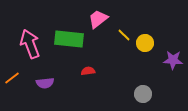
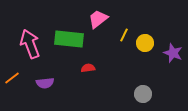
yellow line: rotated 72 degrees clockwise
purple star: moved 7 px up; rotated 18 degrees clockwise
red semicircle: moved 3 px up
